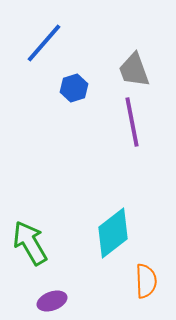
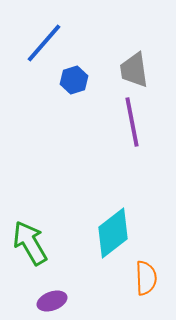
gray trapezoid: rotated 12 degrees clockwise
blue hexagon: moved 8 px up
orange semicircle: moved 3 px up
